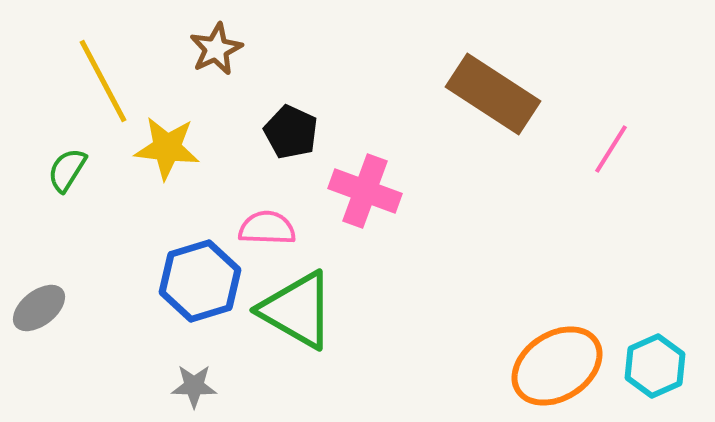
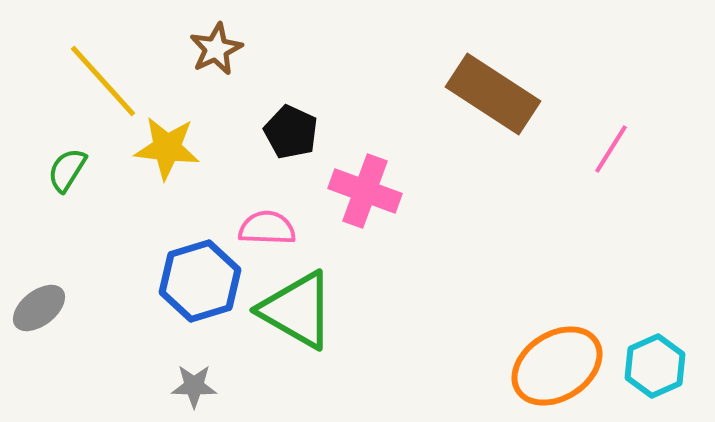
yellow line: rotated 14 degrees counterclockwise
